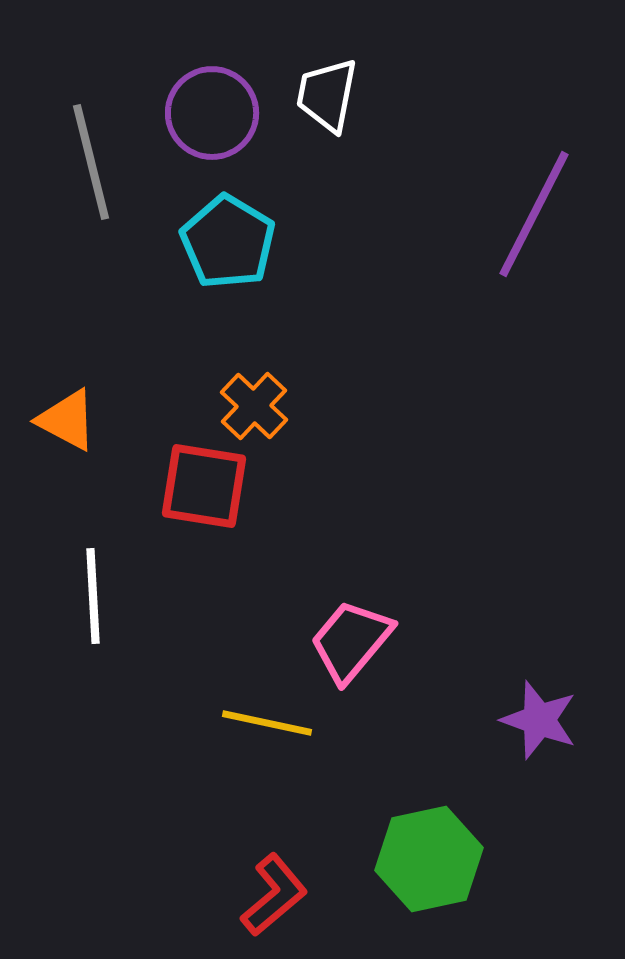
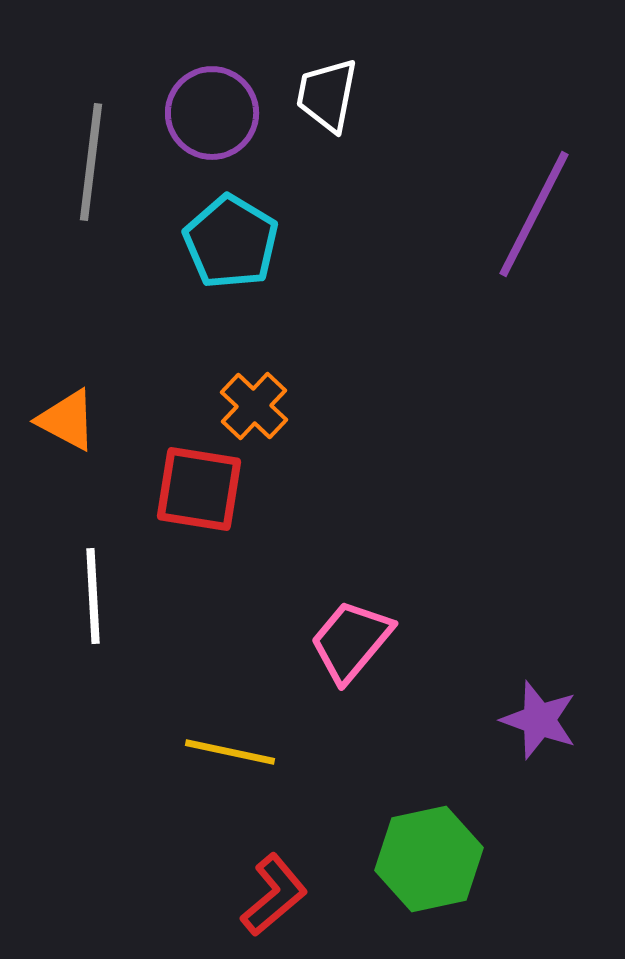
gray line: rotated 21 degrees clockwise
cyan pentagon: moved 3 px right
red square: moved 5 px left, 3 px down
yellow line: moved 37 px left, 29 px down
